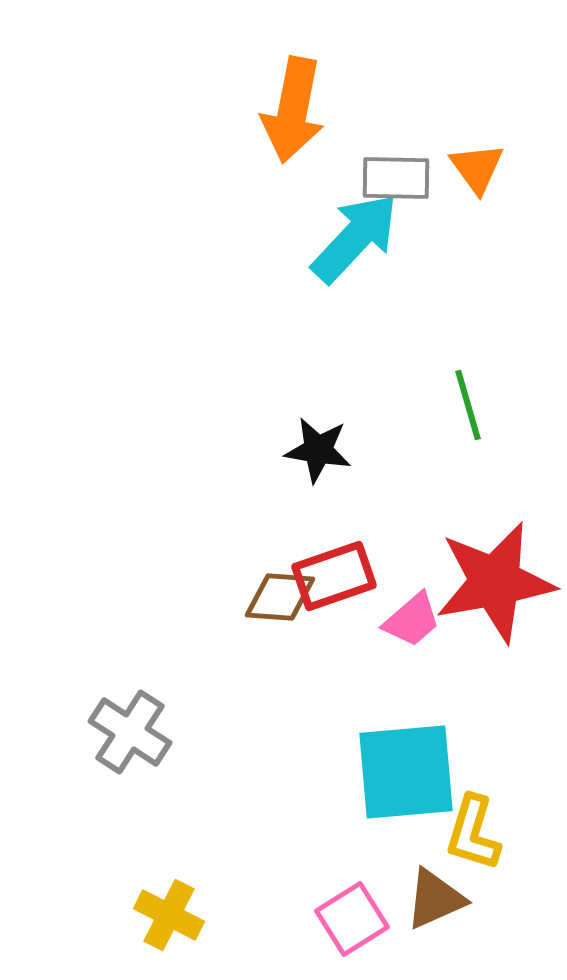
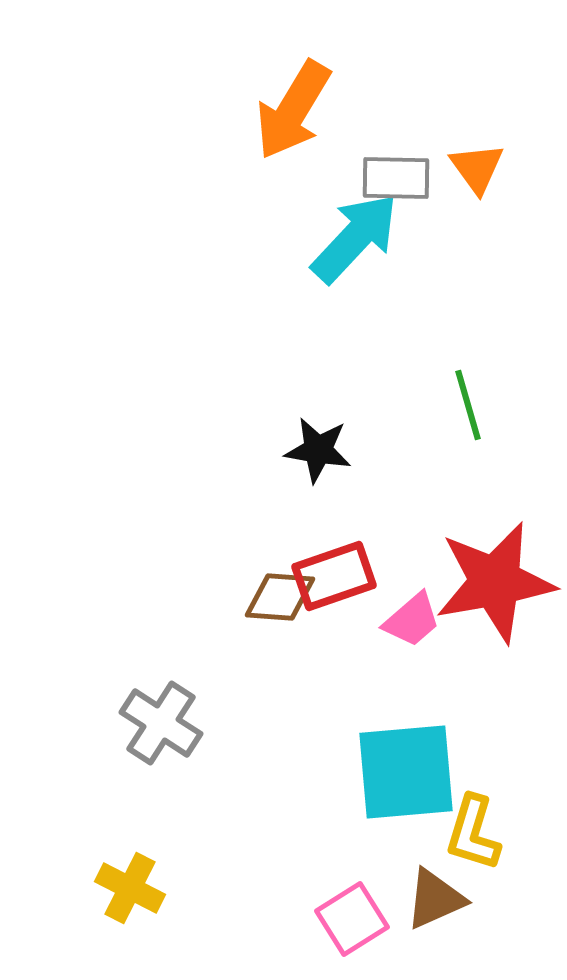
orange arrow: rotated 20 degrees clockwise
gray cross: moved 31 px right, 9 px up
yellow cross: moved 39 px left, 27 px up
